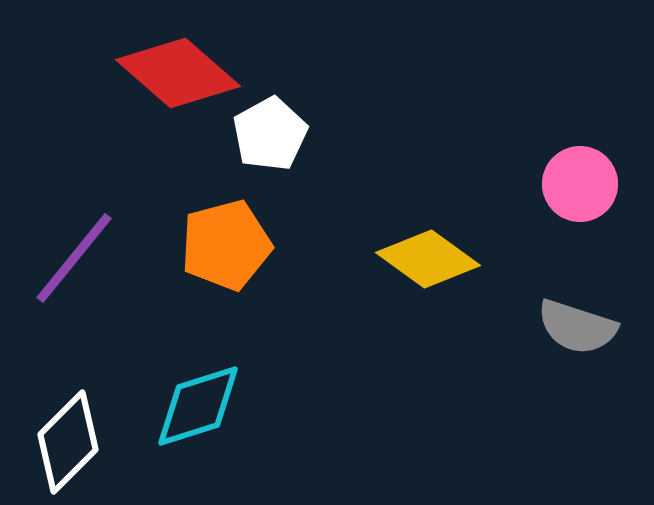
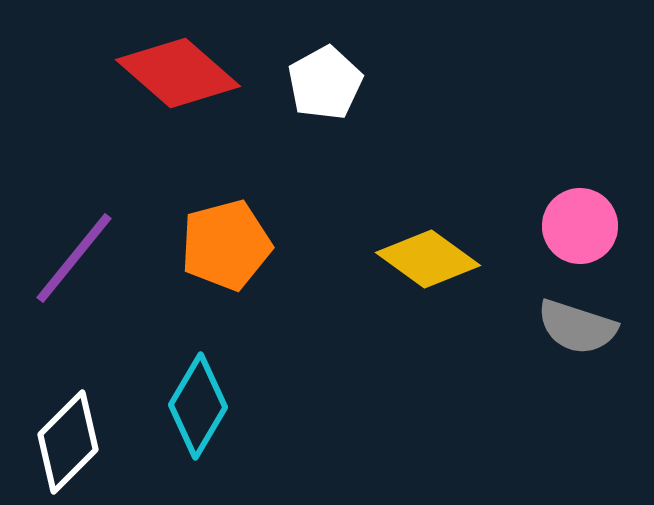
white pentagon: moved 55 px right, 51 px up
pink circle: moved 42 px down
cyan diamond: rotated 42 degrees counterclockwise
